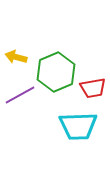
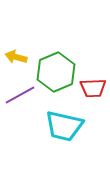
red trapezoid: rotated 8 degrees clockwise
cyan trapezoid: moved 14 px left; rotated 15 degrees clockwise
